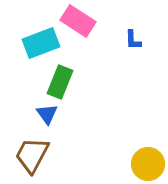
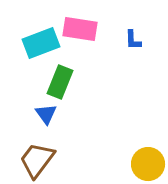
pink rectangle: moved 2 px right, 8 px down; rotated 24 degrees counterclockwise
blue triangle: moved 1 px left
brown trapezoid: moved 5 px right, 5 px down; rotated 9 degrees clockwise
